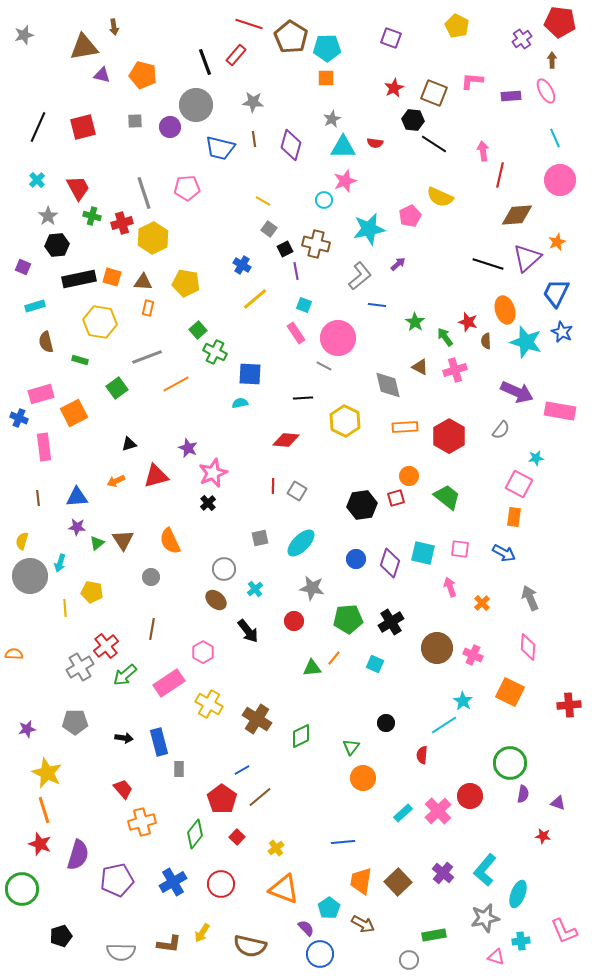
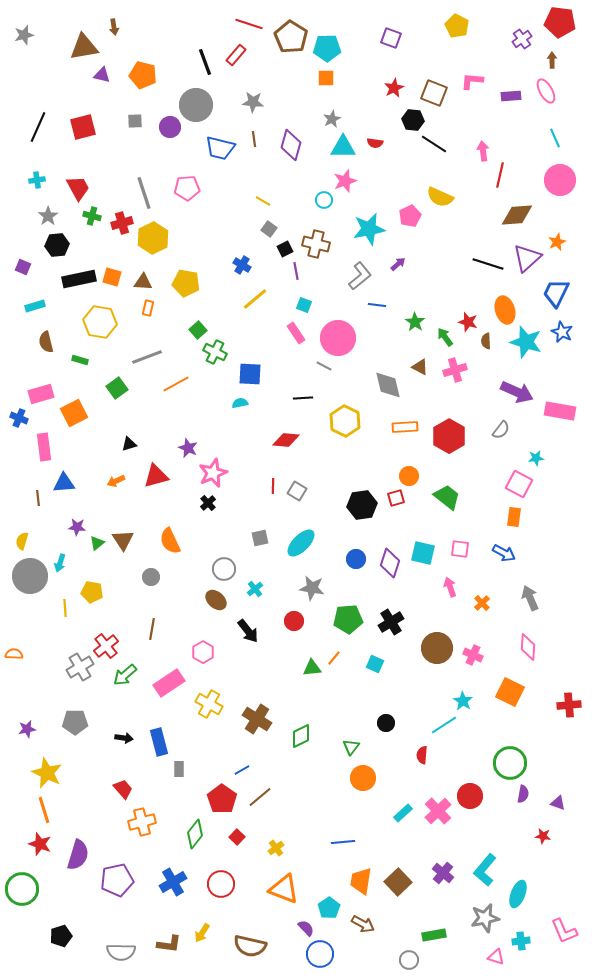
cyan cross at (37, 180): rotated 35 degrees clockwise
blue triangle at (77, 497): moved 13 px left, 14 px up
